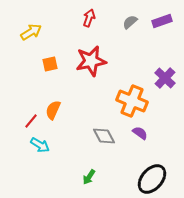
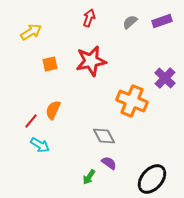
purple semicircle: moved 31 px left, 30 px down
